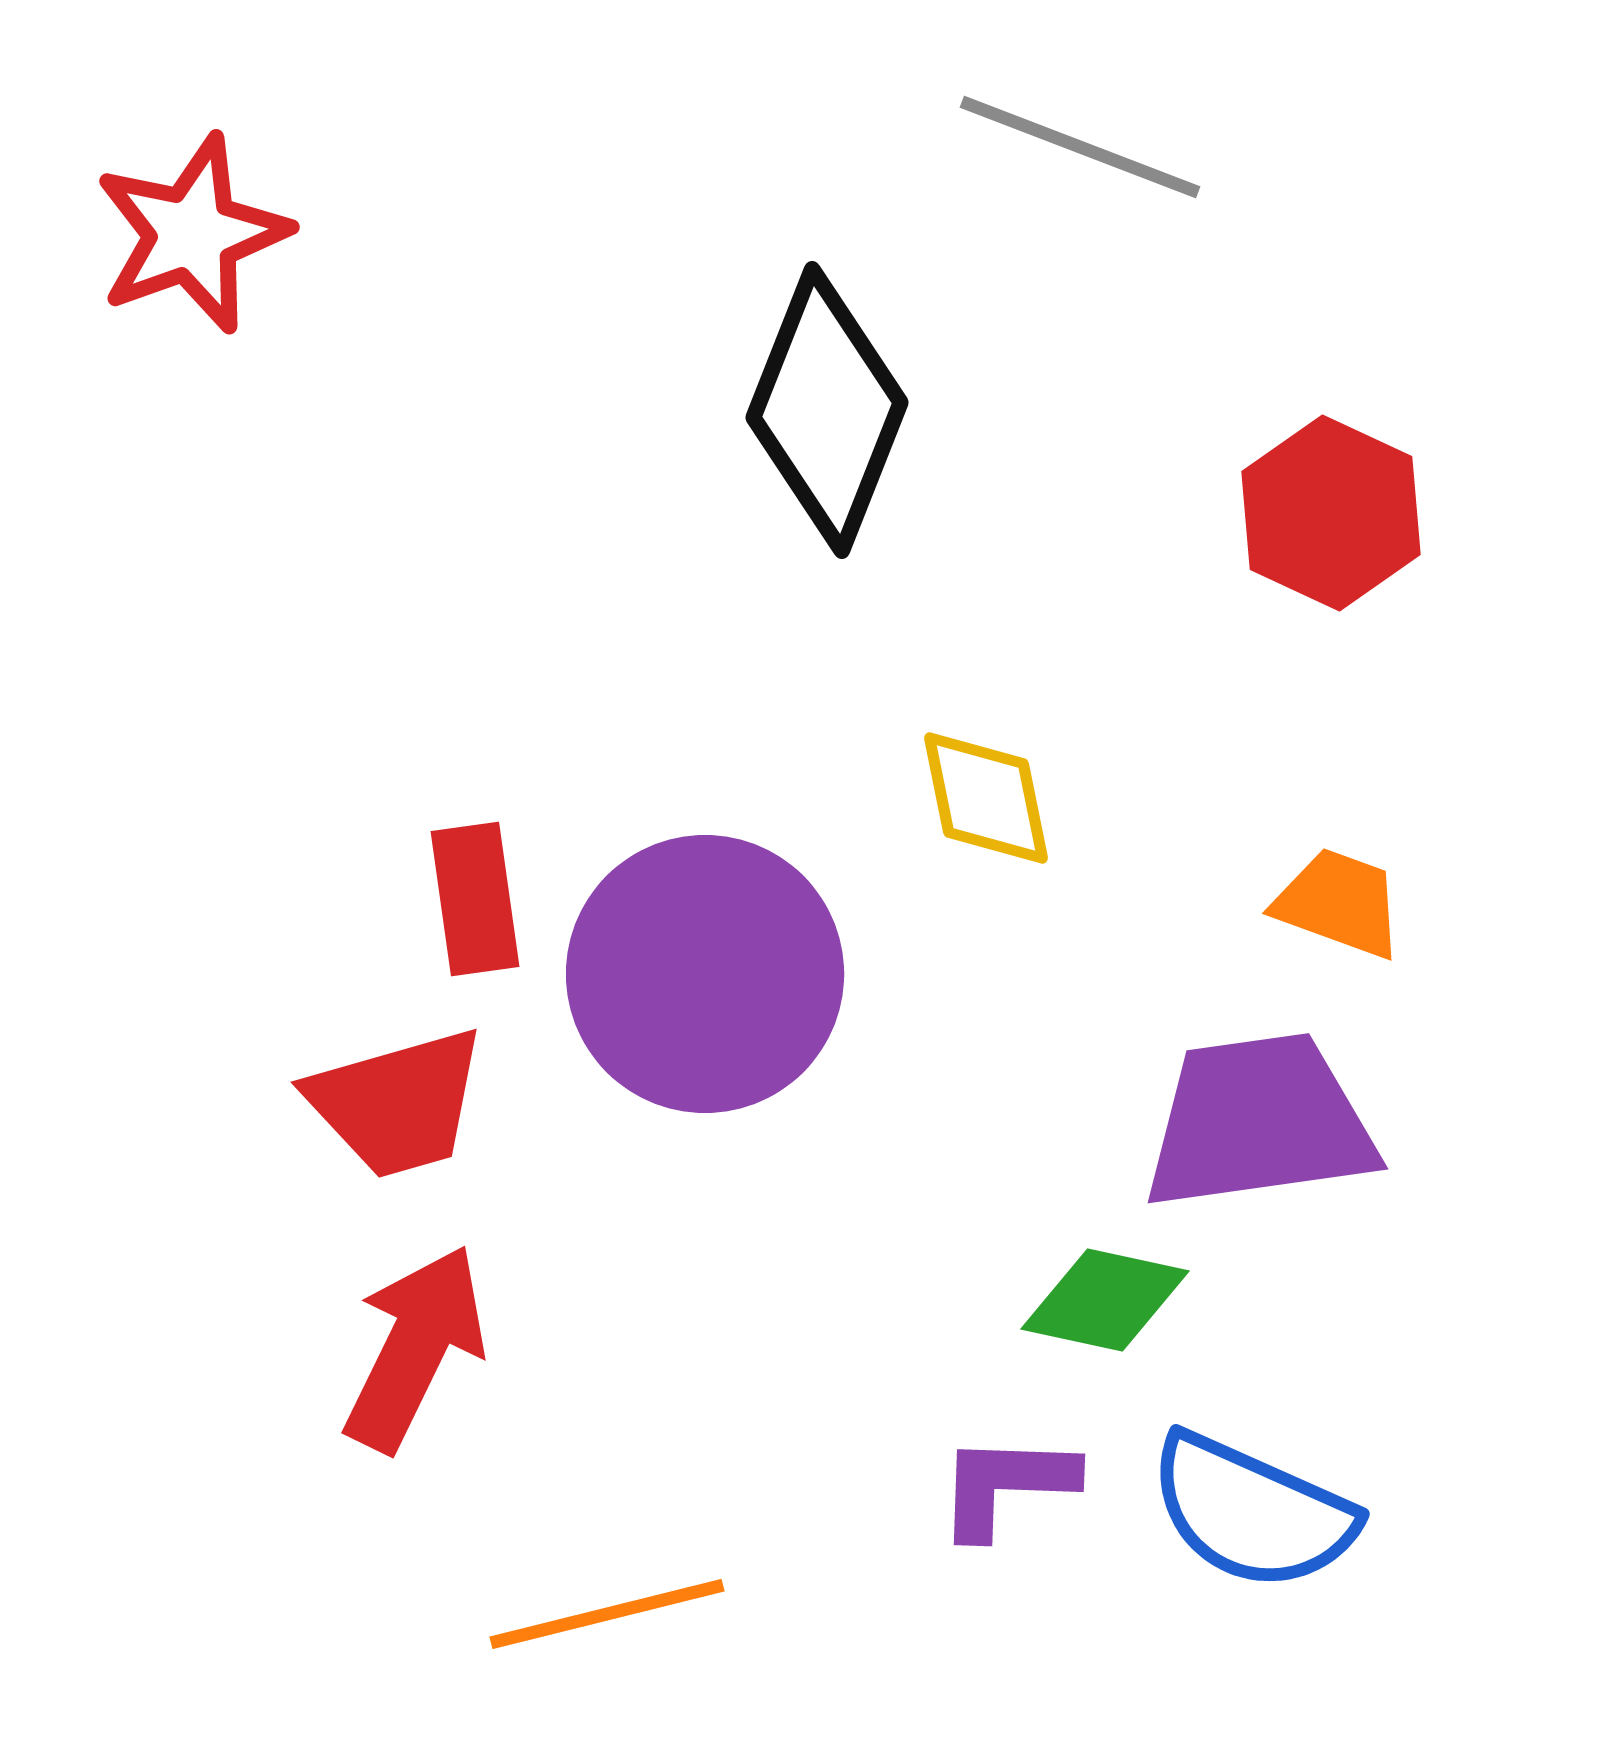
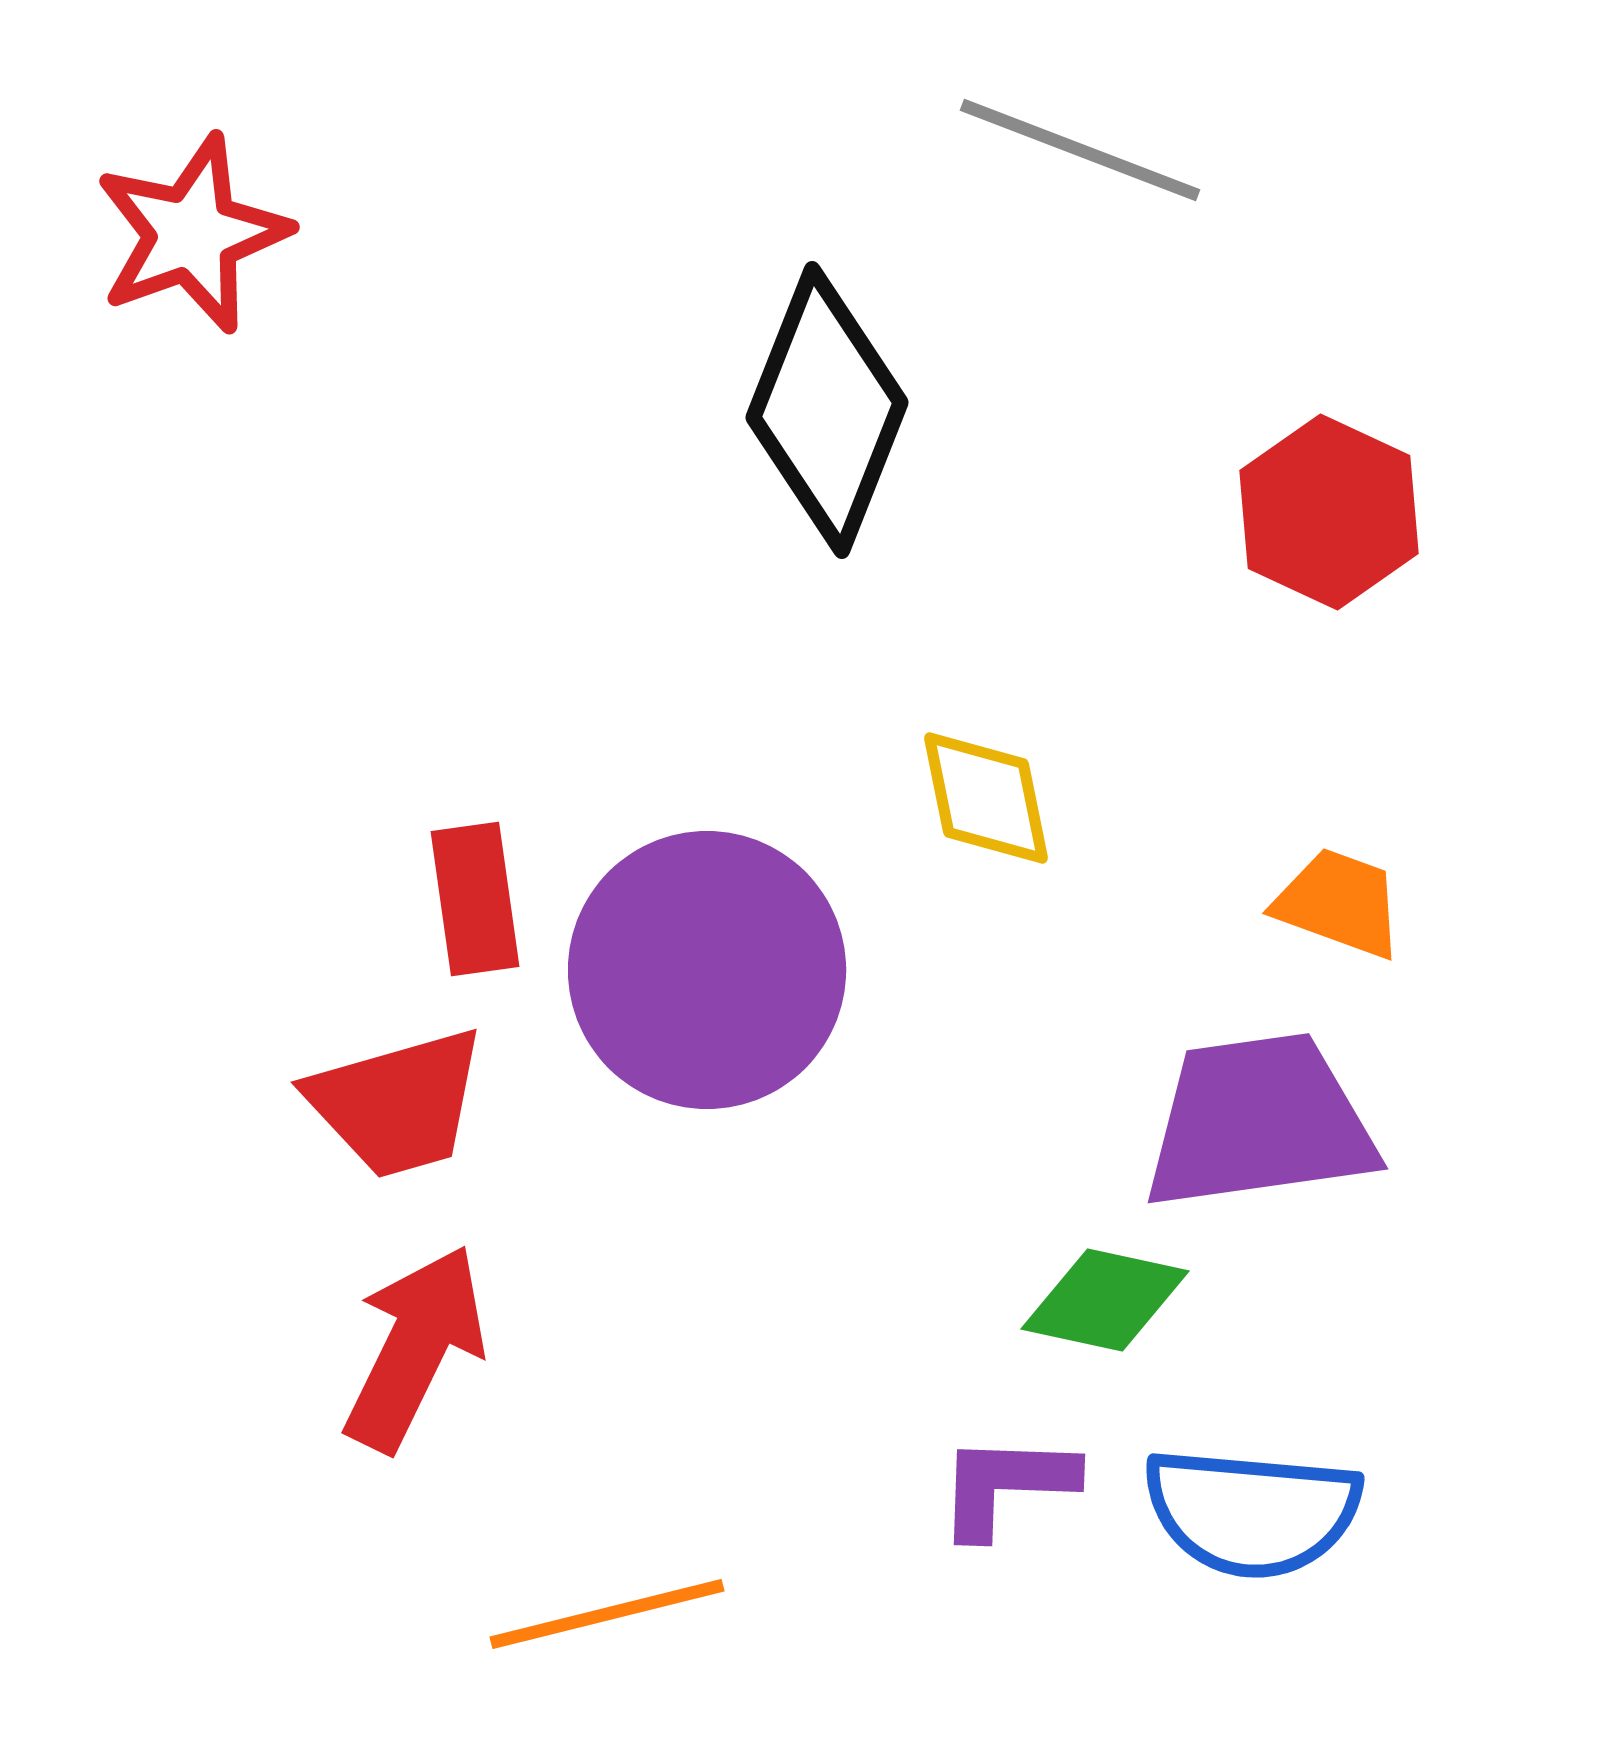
gray line: moved 3 px down
red hexagon: moved 2 px left, 1 px up
purple circle: moved 2 px right, 4 px up
blue semicircle: rotated 19 degrees counterclockwise
